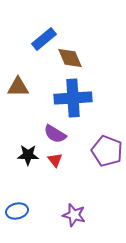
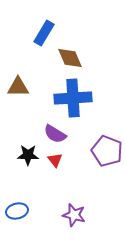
blue rectangle: moved 6 px up; rotated 20 degrees counterclockwise
